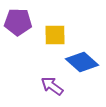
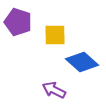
purple pentagon: rotated 16 degrees clockwise
purple arrow: moved 2 px right, 4 px down; rotated 10 degrees counterclockwise
